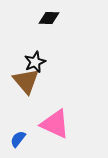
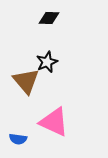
black star: moved 12 px right
pink triangle: moved 1 px left, 2 px up
blue semicircle: rotated 120 degrees counterclockwise
